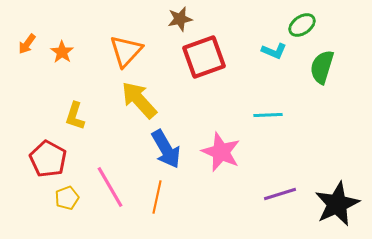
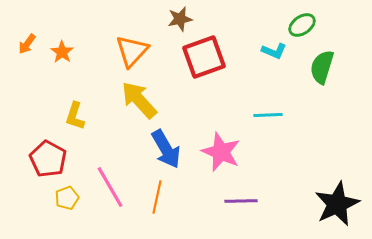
orange triangle: moved 6 px right
purple line: moved 39 px left, 7 px down; rotated 16 degrees clockwise
